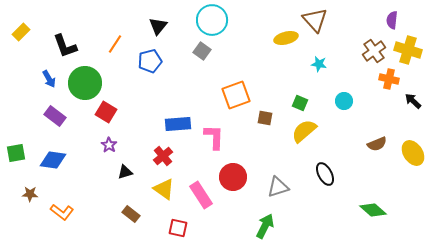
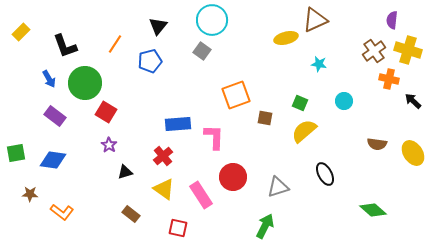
brown triangle at (315, 20): rotated 48 degrees clockwise
brown semicircle at (377, 144): rotated 30 degrees clockwise
